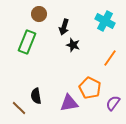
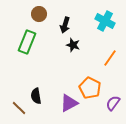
black arrow: moved 1 px right, 2 px up
purple triangle: rotated 18 degrees counterclockwise
